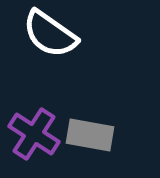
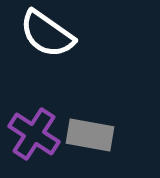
white semicircle: moved 3 px left
